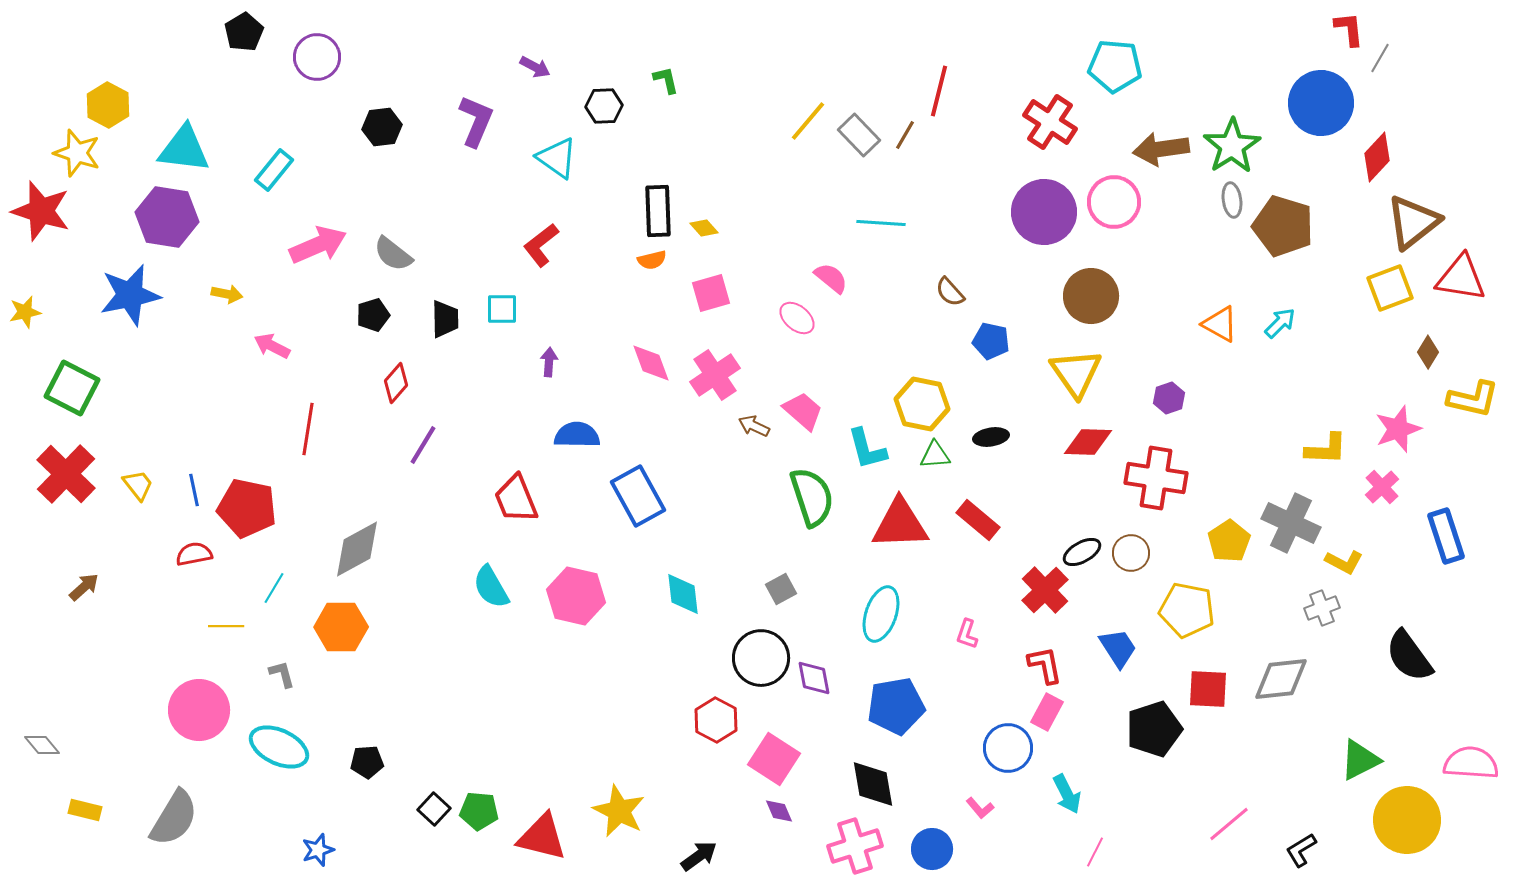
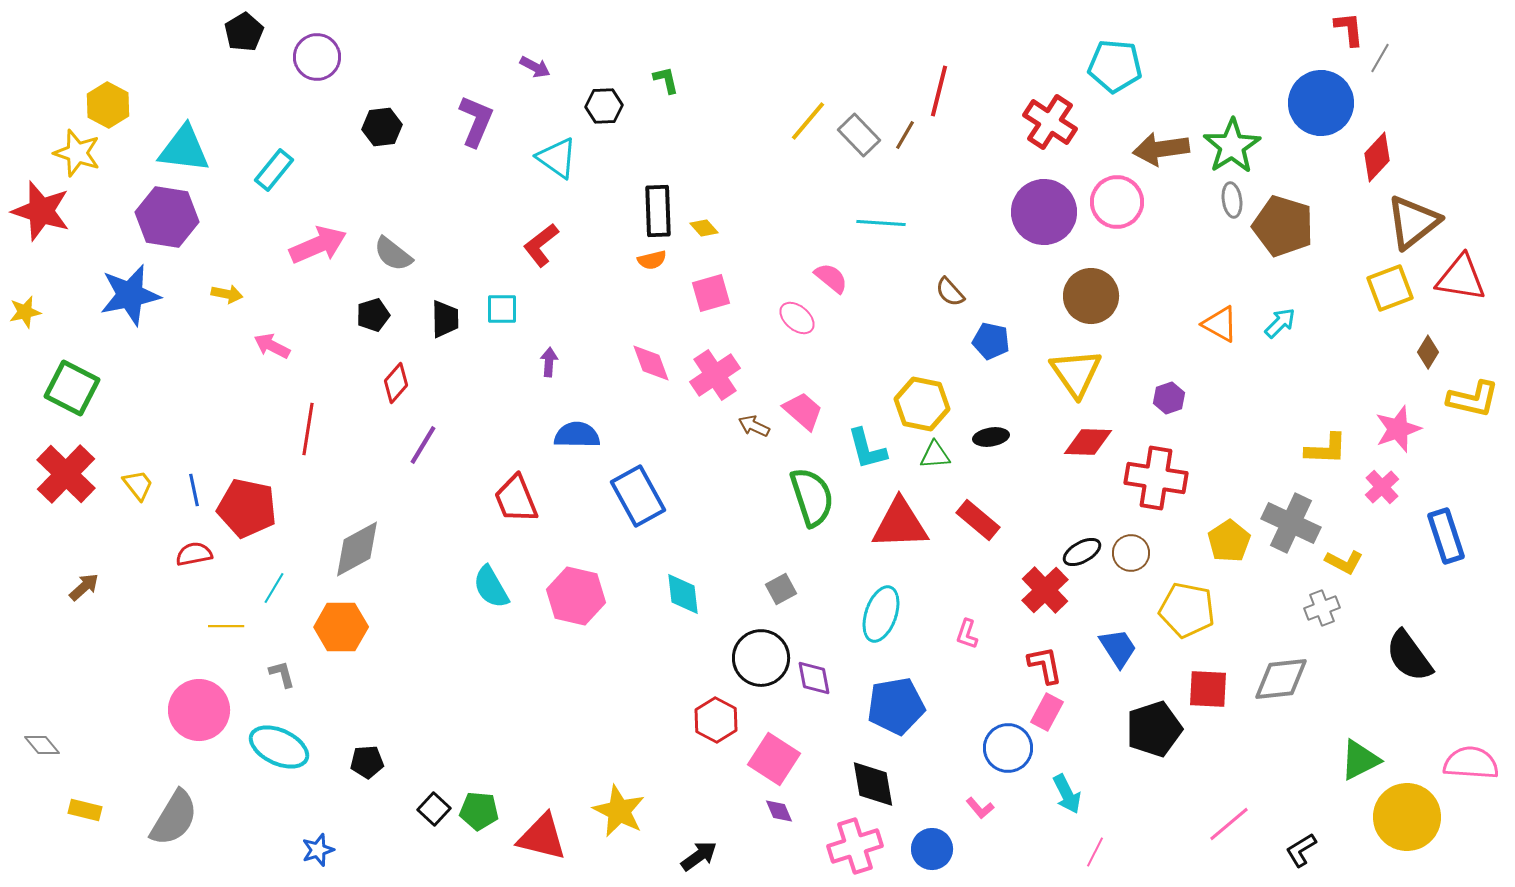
pink circle at (1114, 202): moved 3 px right
yellow circle at (1407, 820): moved 3 px up
